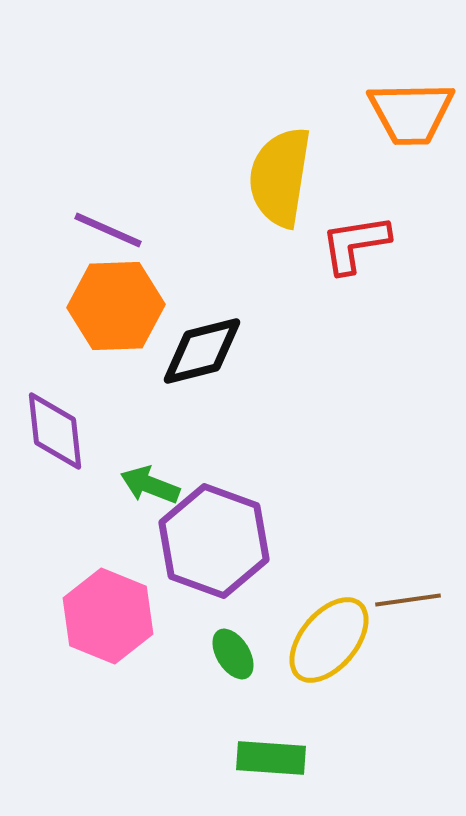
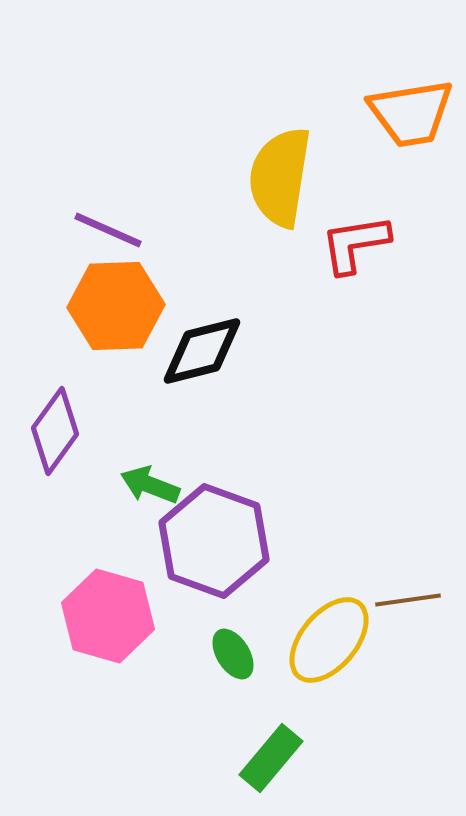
orange trapezoid: rotated 8 degrees counterclockwise
purple diamond: rotated 42 degrees clockwise
pink hexagon: rotated 6 degrees counterclockwise
green rectangle: rotated 54 degrees counterclockwise
